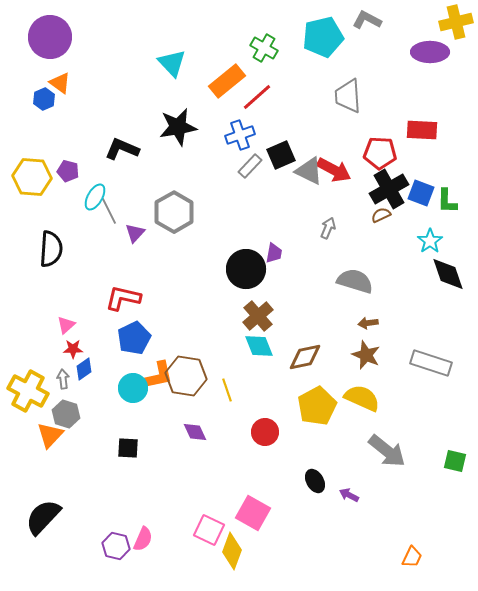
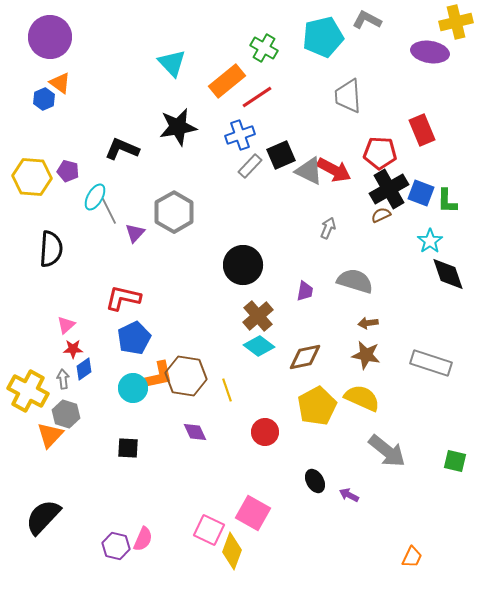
purple ellipse at (430, 52): rotated 9 degrees clockwise
red line at (257, 97): rotated 8 degrees clockwise
red rectangle at (422, 130): rotated 64 degrees clockwise
purple trapezoid at (274, 253): moved 31 px right, 38 px down
black circle at (246, 269): moved 3 px left, 4 px up
cyan diamond at (259, 346): rotated 32 degrees counterclockwise
brown star at (366, 355): rotated 12 degrees counterclockwise
